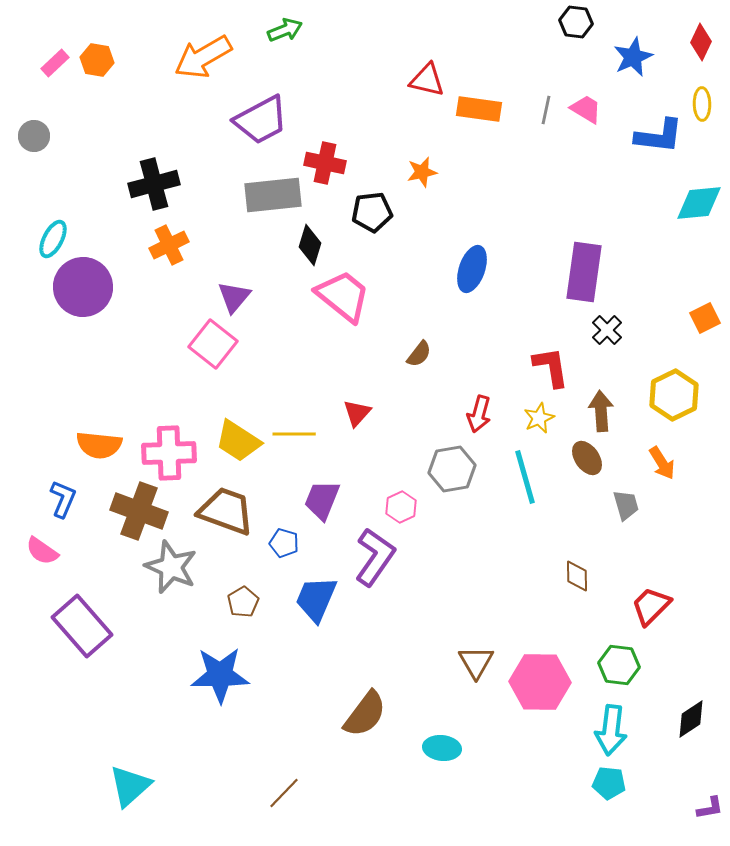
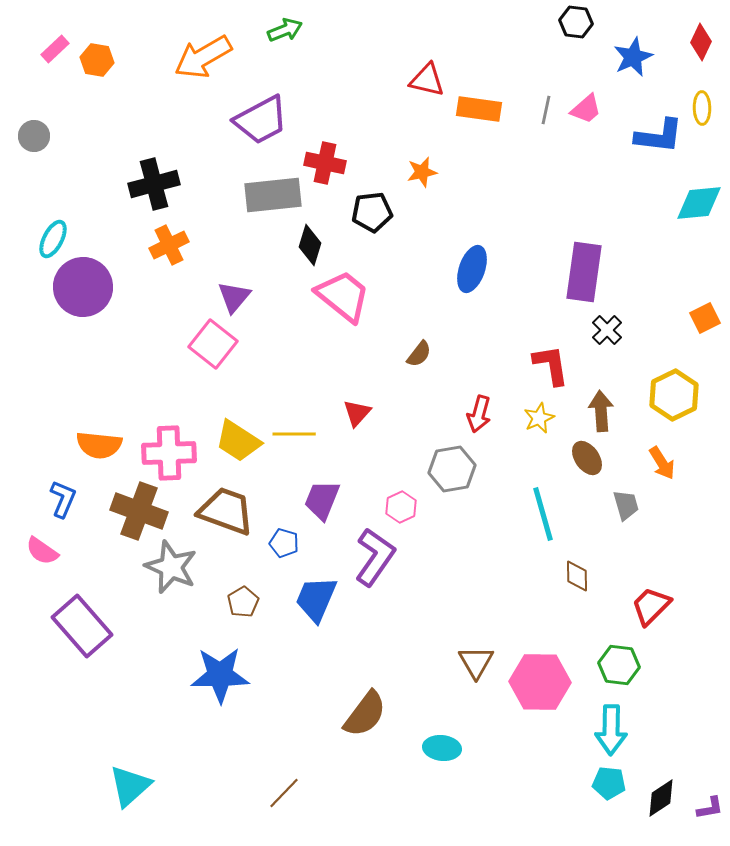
pink rectangle at (55, 63): moved 14 px up
yellow ellipse at (702, 104): moved 4 px down
pink trapezoid at (586, 109): rotated 108 degrees clockwise
red L-shape at (551, 367): moved 2 px up
cyan line at (525, 477): moved 18 px right, 37 px down
black diamond at (691, 719): moved 30 px left, 79 px down
cyan arrow at (611, 730): rotated 6 degrees counterclockwise
